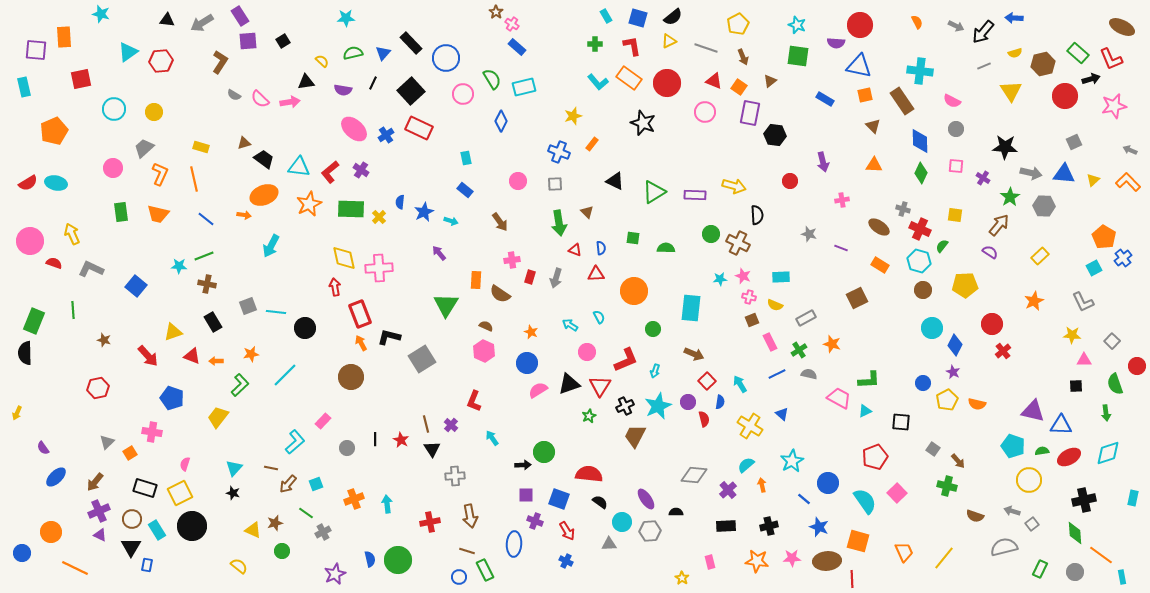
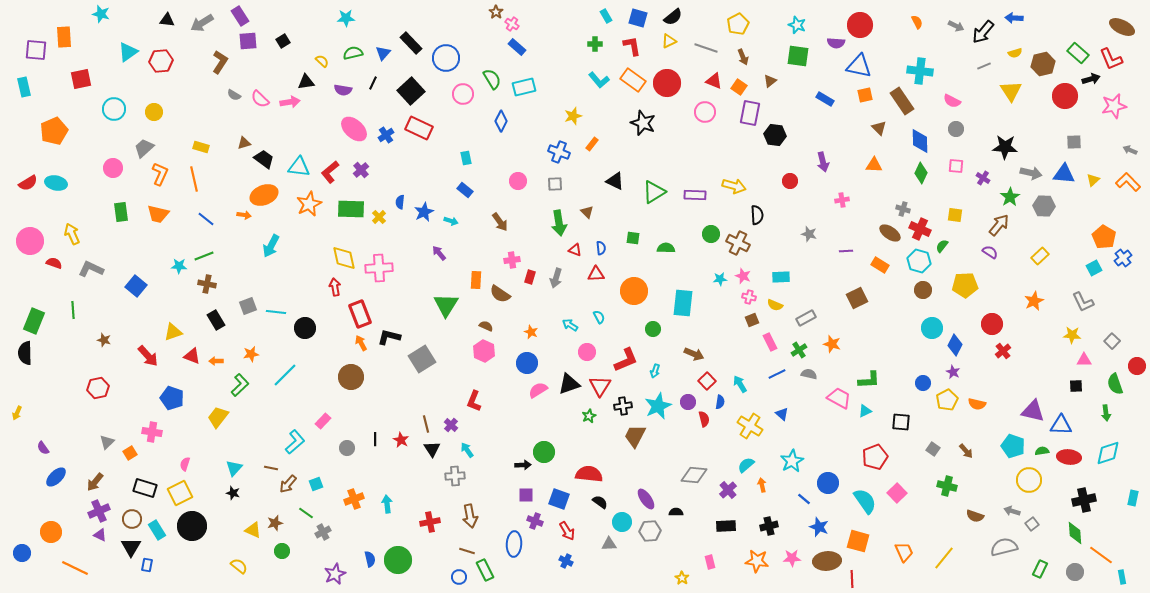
orange rectangle at (629, 78): moved 4 px right, 2 px down
cyan L-shape at (598, 82): moved 1 px right, 2 px up
brown triangle at (873, 126): moved 6 px right, 2 px down
gray square at (1074, 142): rotated 21 degrees clockwise
purple cross at (361, 170): rotated 14 degrees clockwise
brown ellipse at (879, 227): moved 11 px right, 6 px down
purple line at (841, 248): moved 5 px right, 3 px down; rotated 24 degrees counterclockwise
cyan rectangle at (691, 308): moved 8 px left, 5 px up
black rectangle at (213, 322): moved 3 px right, 2 px up
black cross at (625, 406): moved 2 px left; rotated 18 degrees clockwise
cyan arrow at (492, 438): moved 25 px left, 12 px down
red ellipse at (1069, 457): rotated 35 degrees clockwise
brown arrow at (958, 461): moved 8 px right, 10 px up
